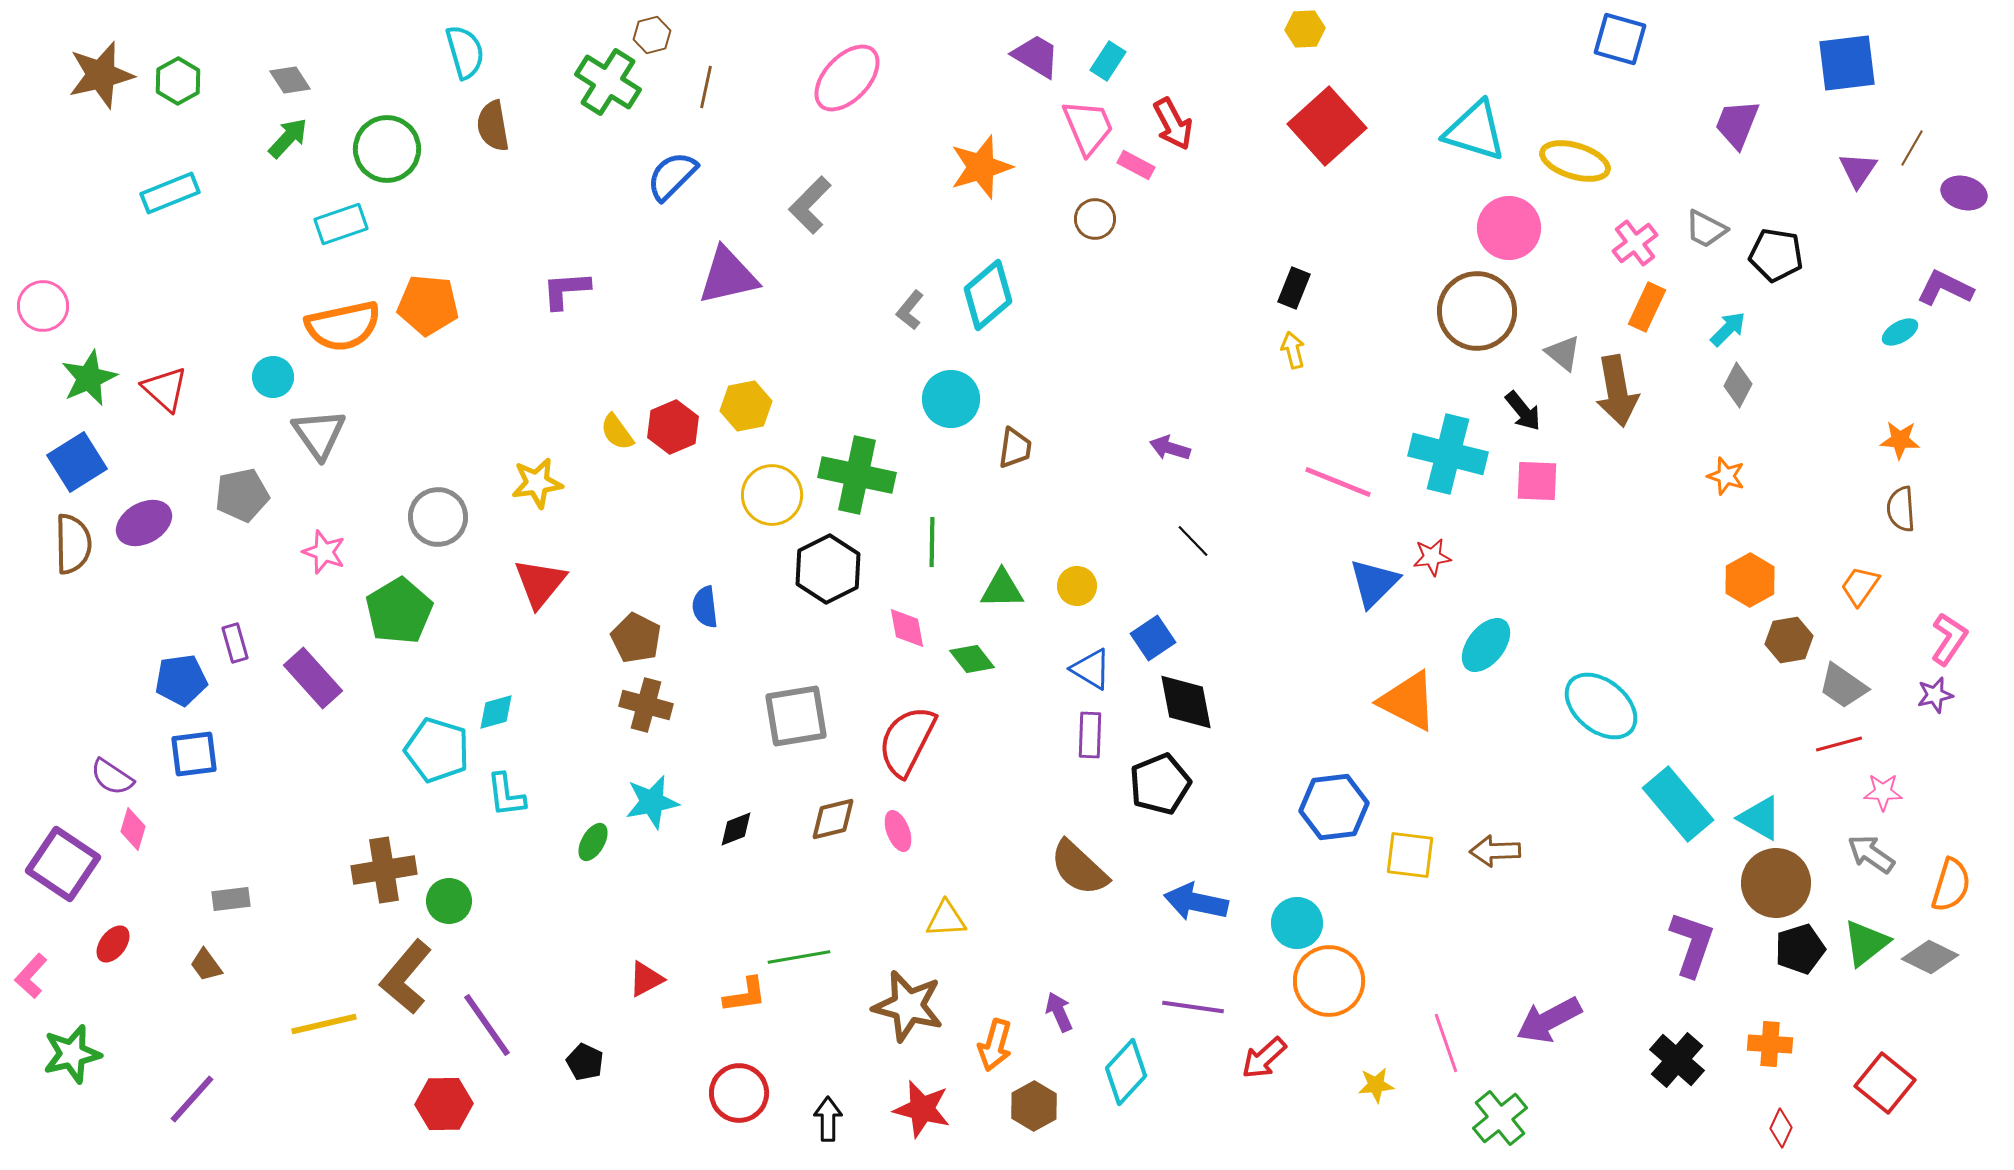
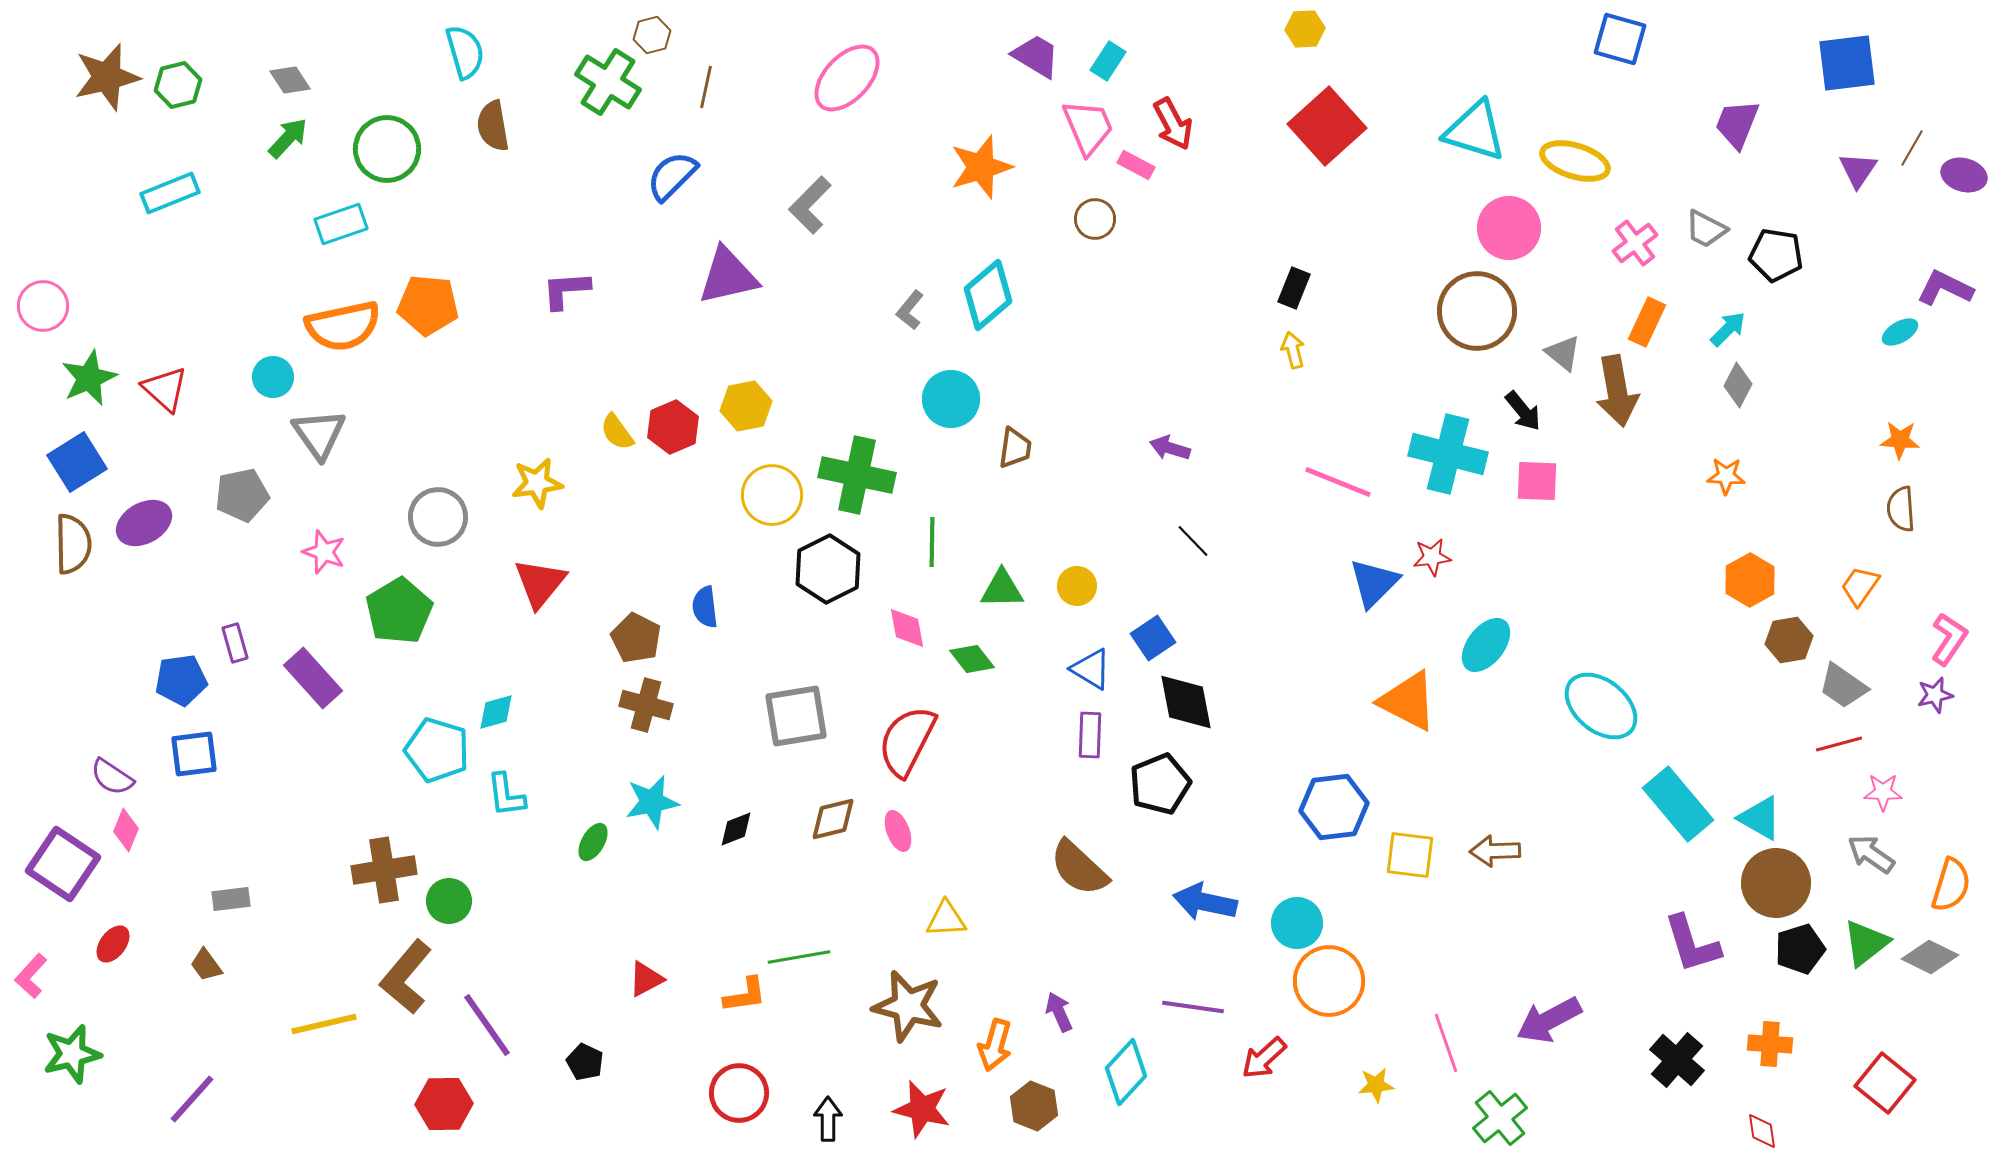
brown star at (101, 75): moved 6 px right, 2 px down
green hexagon at (178, 81): moved 4 px down; rotated 15 degrees clockwise
purple ellipse at (1964, 193): moved 18 px up
orange rectangle at (1647, 307): moved 15 px down
orange star at (1726, 476): rotated 15 degrees counterclockwise
pink diamond at (133, 829): moved 7 px left, 1 px down; rotated 6 degrees clockwise
blue arrow at (1196, 902): moved 9 px right
purple L-shape at (1692, 944): rotated 144 degrees clockwise
brown hexagon at (1034, 1106): rotated 9 degrees counterclockwise
red diamond at (1781, 1128): moved 19 px left, 3 px down; rotated 33 degrees counterclockwise
